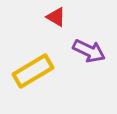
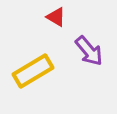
purple arrow: rotated 24 degrees clockwise
